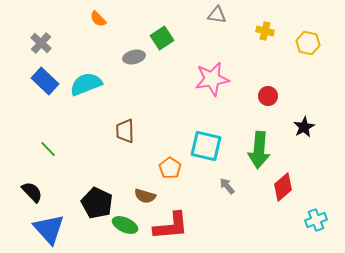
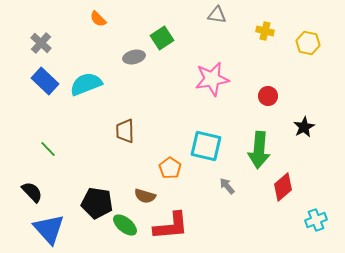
black pentagon: rotated 16 degrees counterclockwise
green ellipse: rotated 15 degrees clockwise
